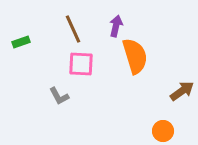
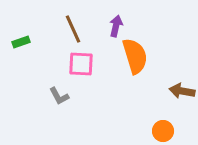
brown arrow: rotated 135 degrees counterclockwise
